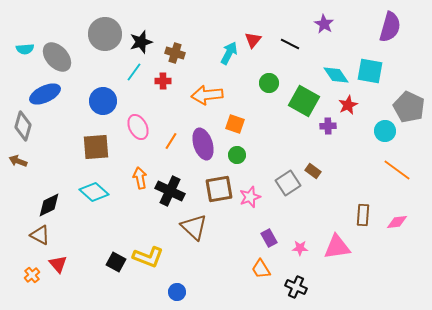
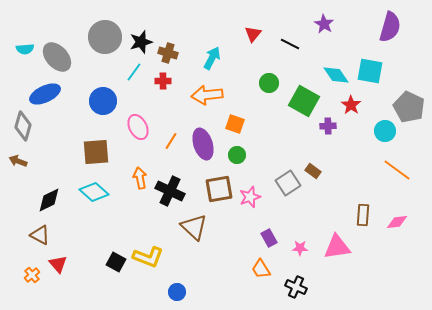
gray circle at (105, 34): moved 3 px down
red triangle at (253, 40): moved 6 px up
brown cross at (175, 53): moved 7 px left
cyan arrow at (229, 53): moved 17 px left, 5 px down
red star at (348, 105): moved 3 px right; rotated 12 degrees counterclockwise
brown square at (96, 147): moved 5 px down
black diamond at (49, 205): moved 5 px up
